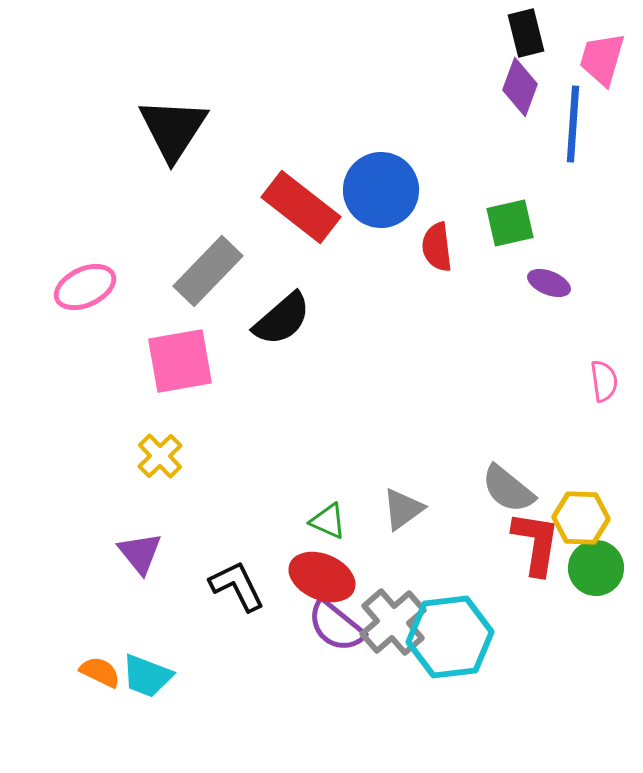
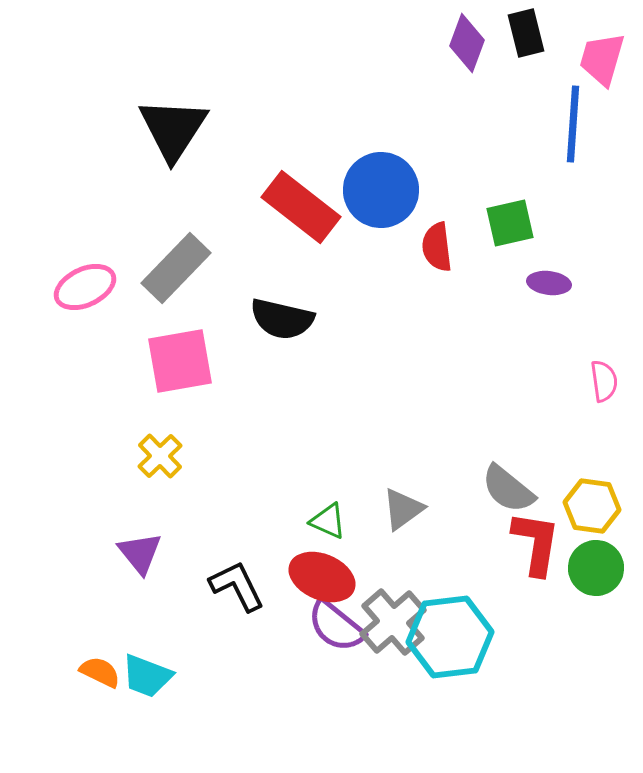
purple diamond: moved 53 px left, 44 px up
gray rectangle: moved 32 px left, 3 px up
purple ellipse: rotated 15 degrees counterclockwise
black semicircle: rotated 54 degrees clockwise
yellow hexagon: moved 11 px right, 12 px up; rotated 6 degrees clockwise
